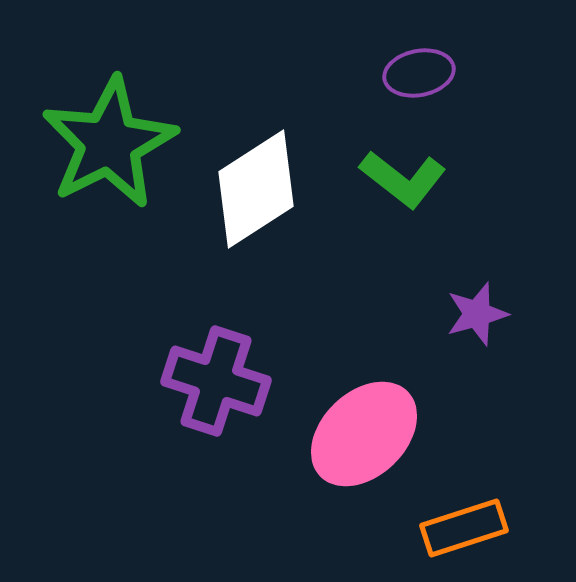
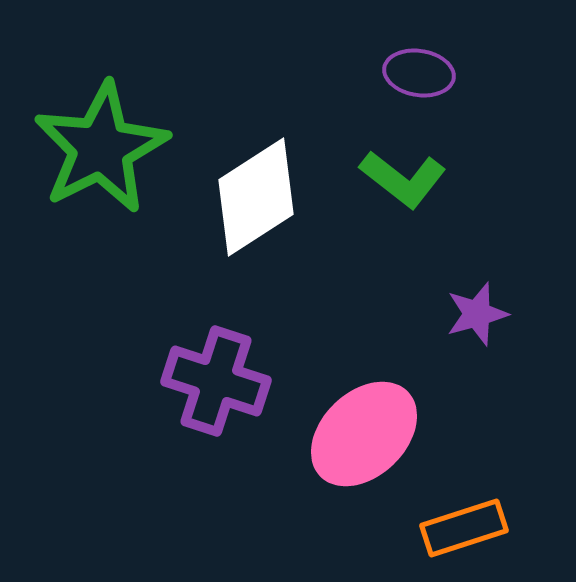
purple ellipse: rotated 20 degrees clockwise
green star: moved 8 px left, 5 px down
white diamond: moved 8 px down
